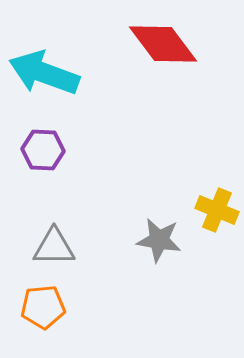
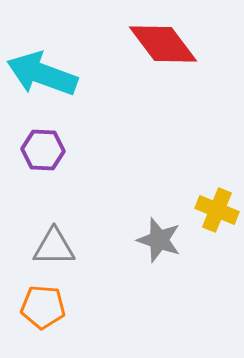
cyan arrow: moved 2 px left, 1 px down
gray star: rotated 9 degrees clockwise
orange pentagon: rotated 9 degrees clockwise
